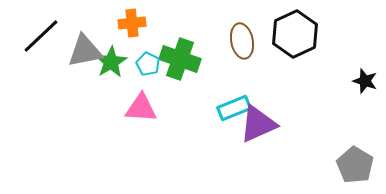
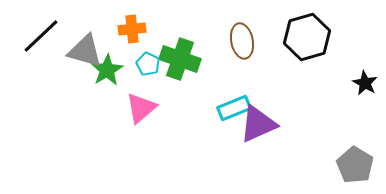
orange cross: moved 6 px down
black hexagon: moved 12 px right, 3 px down; rotated 9 degrees clockwise
gray triangle: rotated 27 degrees clockwise
green star: moved 4 px left, 8 px down
black star: moved 2 px down; rotated 10 degrees clockwise
pink triangle: rotated 44 degrees counterclockwise
